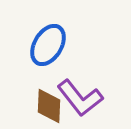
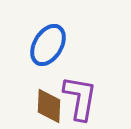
purple L-shape: rotated 132 degrees counterclockwise
